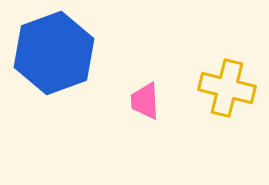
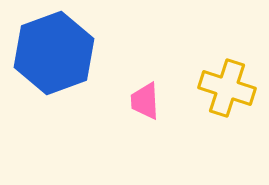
yellow cross: rotated 4 degrees clockwise
